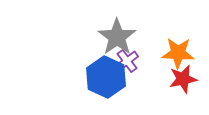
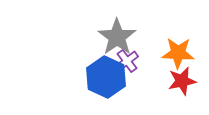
red star: moved 1 px left, 2 px down
